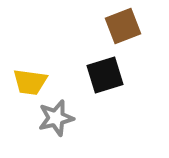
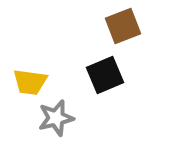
black square: rotated 6 degrees counterclockwise
